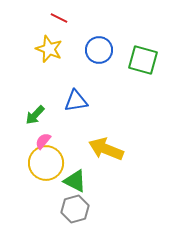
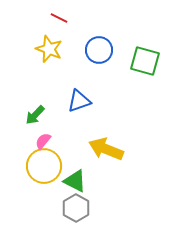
green square: moved 2 px right, 1 px down
blue triangle: moved 3 px right; rotated 10 degrees counterclockwise
yellow circle: moved 2 px left, 3 px down
gray hexagon: moved 1 px right, 1 px up; rotated 16 degrees counterclockwise
